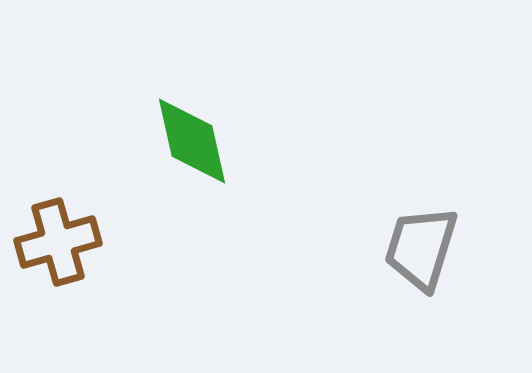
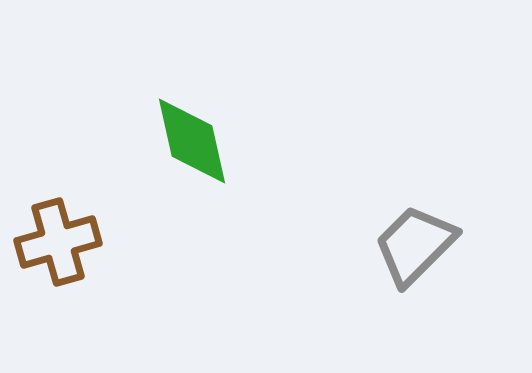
gray trapezoid: moved 6 px left, 3 px up; rotated 28 degrees clockwise
